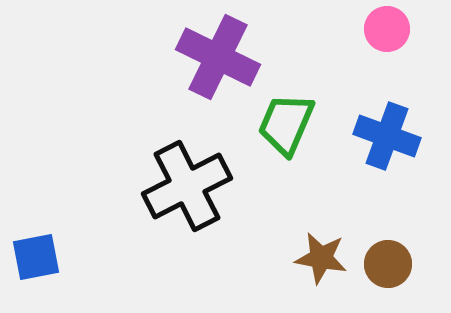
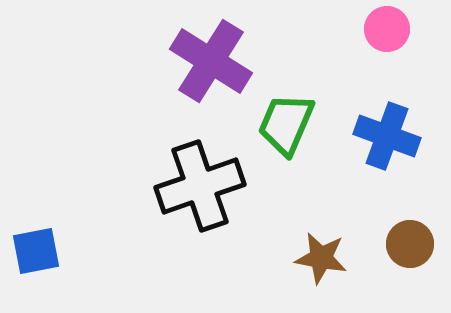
purple cross: moved 7 px left, 4 px down; rotated 6 degrees clockwise
black cross: moved 13 px right; rotated 8 degrees clockwise
blue square: moved 6 px up
brown circle: moved 22 px right, 20 px up
